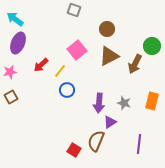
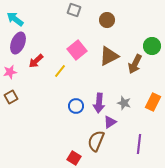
brown circle: moved 9 px up
red arrow: moved 5 px left, 4 px up
blue circle: moved 9 px right, 16 px down
orange rectangle: moved 1 px right, 1 px down; rotated 12 degrees clockwise
red square: moved 8 px down
